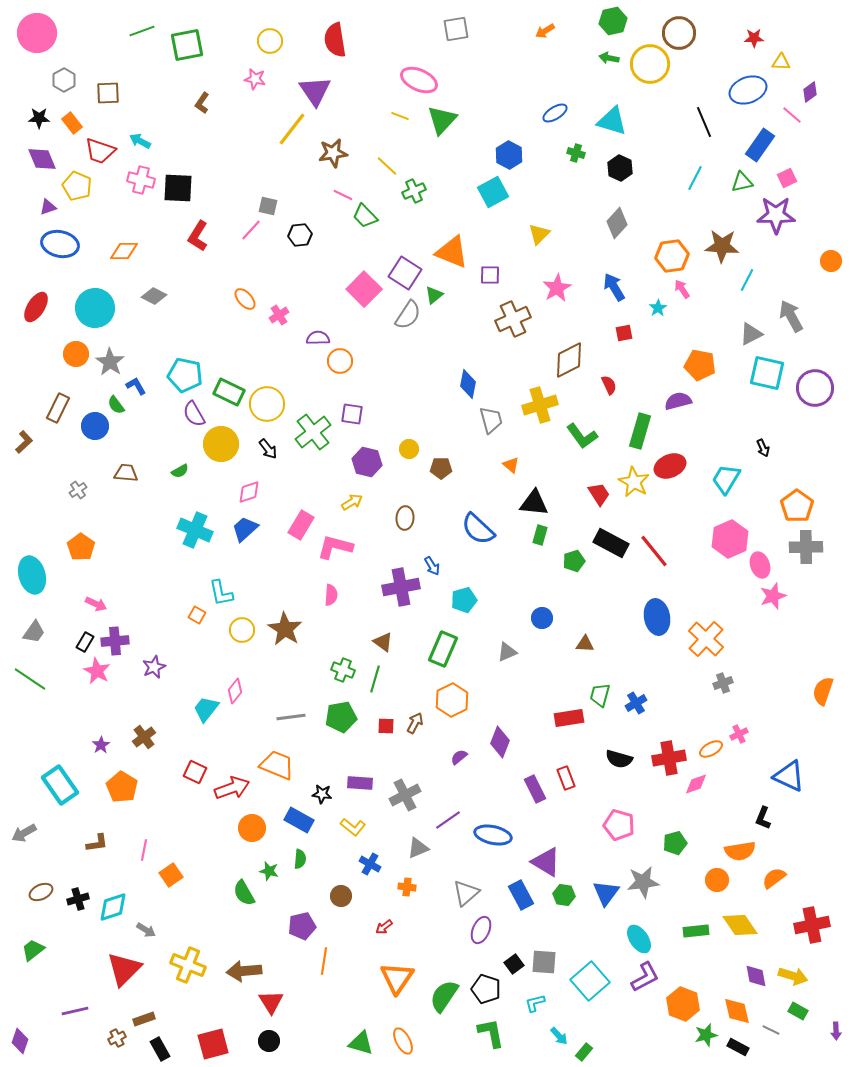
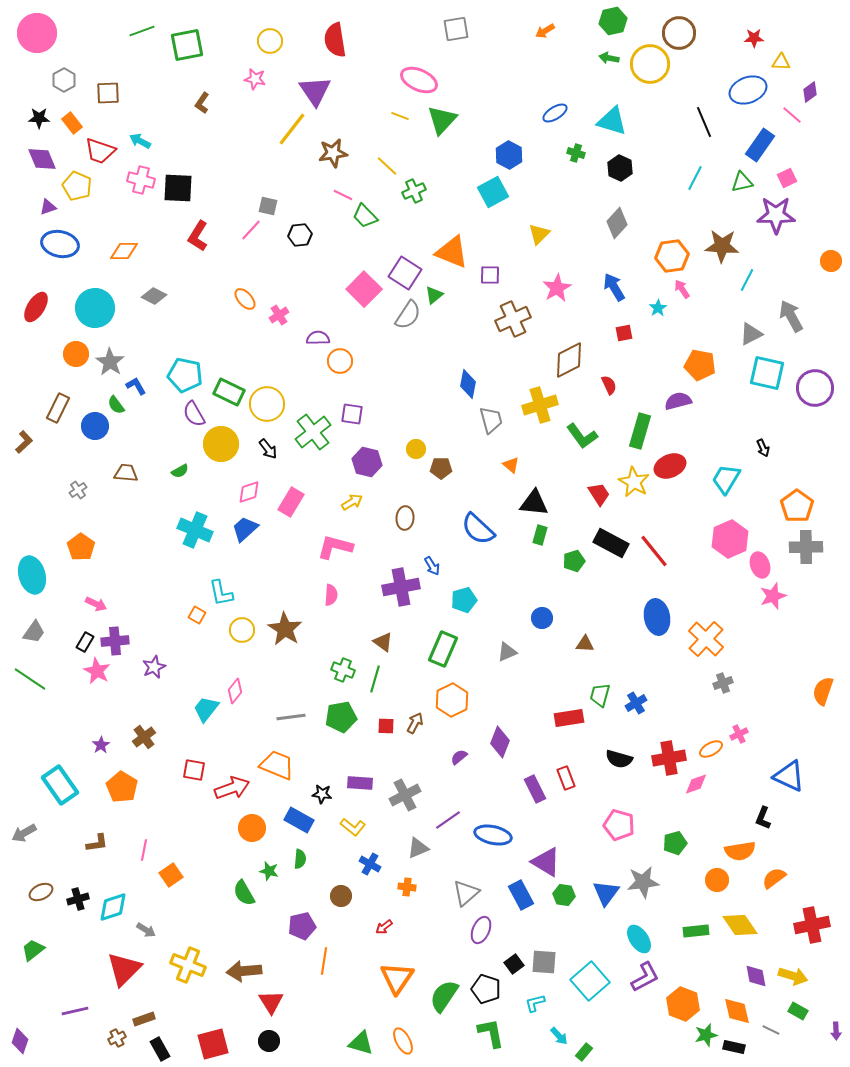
yellow circle at (409, 449): moved 7 px right
pink rectangle at (301, 525): moved 10 px left, 23 px up
red square at (195, 772): moved 1 px left, 2 px up; rotated 15 degrees counterclockwise
black rectangle at (738, 1047): moved 4 px left; rotated 15 degrees counterclockwise
